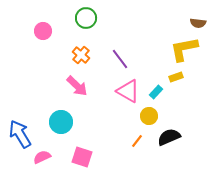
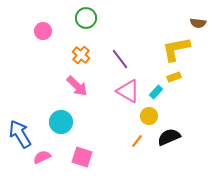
yellow L-shape: moved 8 px left
yellow rectangle: moved 2 px left
